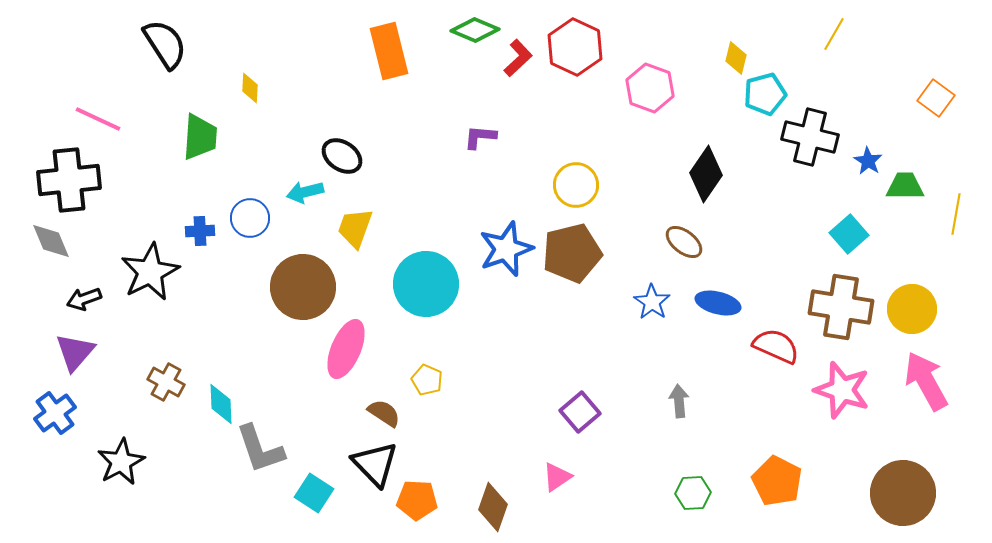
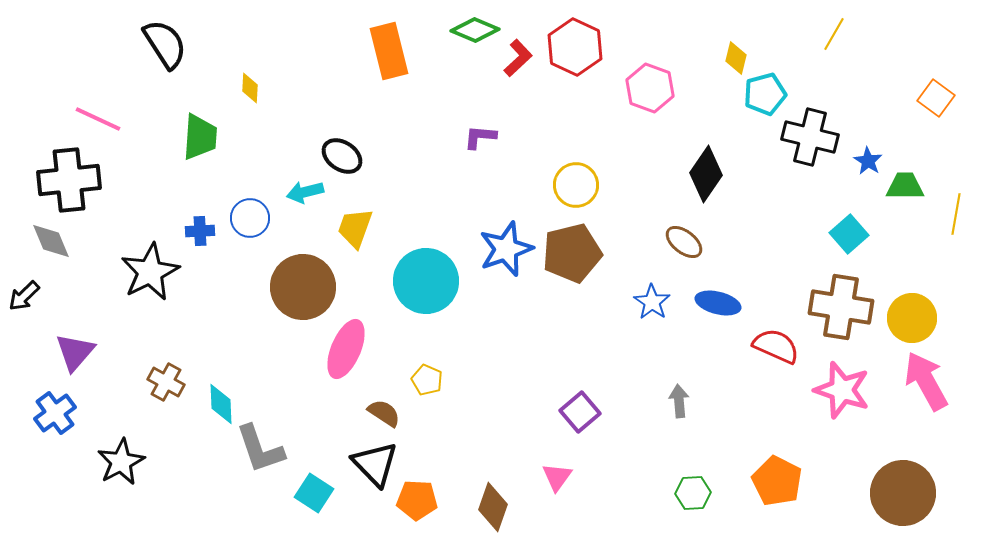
cyan circle at (426, 284): moved 3 px up
black arrow at (84, 299): moved 60 px left, 3 px up; rotated 24 degrees counterclockwise
yellow circle at (912, 309): moved 9 px down
pink triangle at (557, 477): rotated 20 degrees counterclockwise
